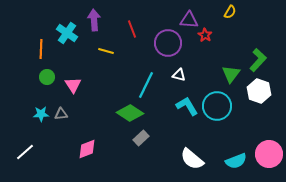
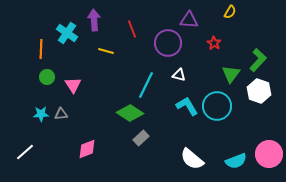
red star: moved 9 px right, 8 px down
